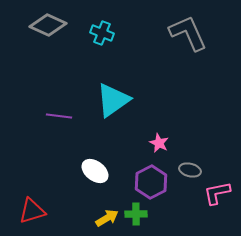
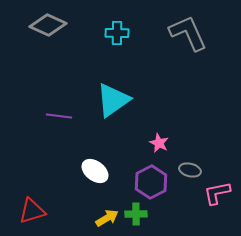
cyan cross: moved 15 px right; rotated 20 degrees counterclockwise
